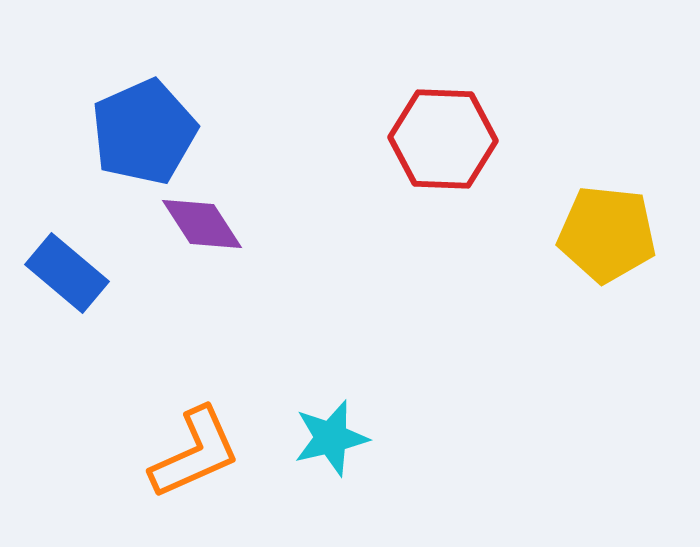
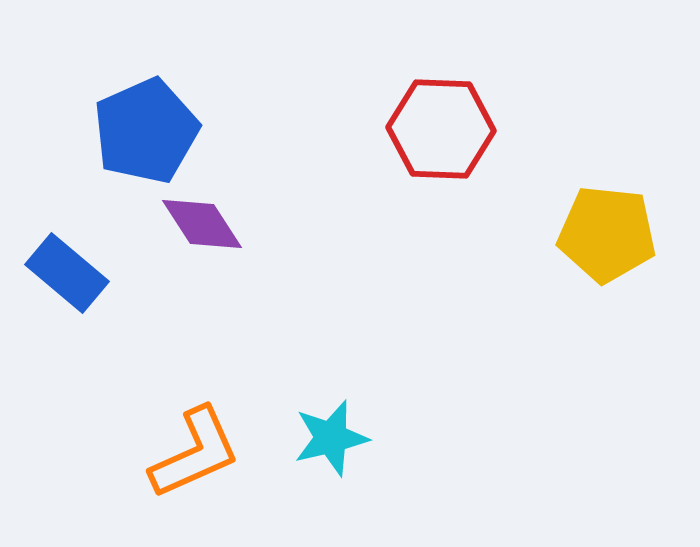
blue pentagon: moved 2 px right, 1 px up
red hexagon: moved 2 px left, 10 px up
